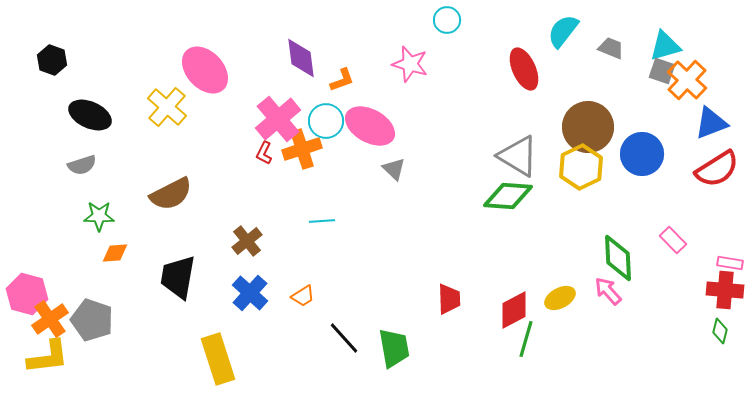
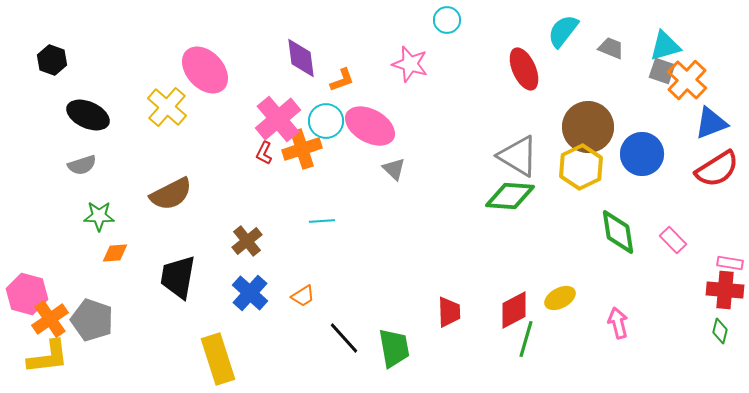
black ellipse at (90, 115): moved 2 px left
green diamond at (508, 196): moved 2 px right
green diamond at (618, 258): moved 26 px up; rotated 6 degrees counterclockwise
pink arrow at (608, 291): moved 10 px right, 32 px down; rotated 28 degrees clockwise
red trapezoid at (449, 299): moved 13 px down
